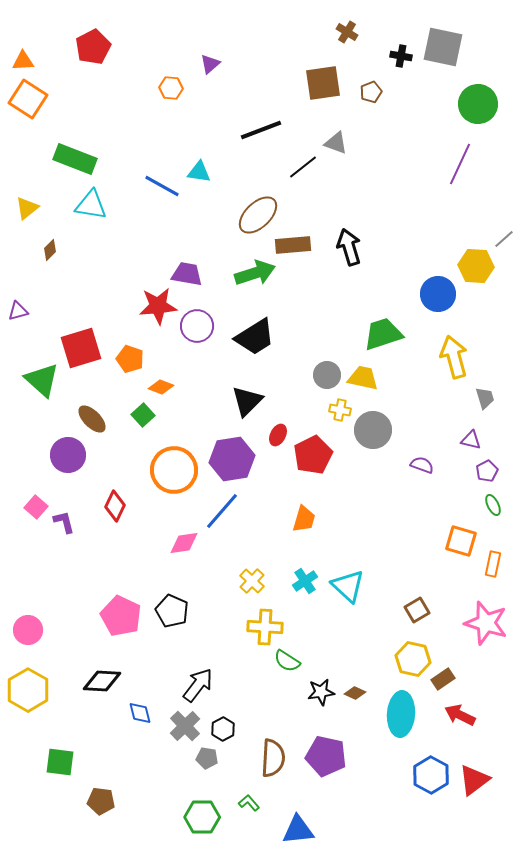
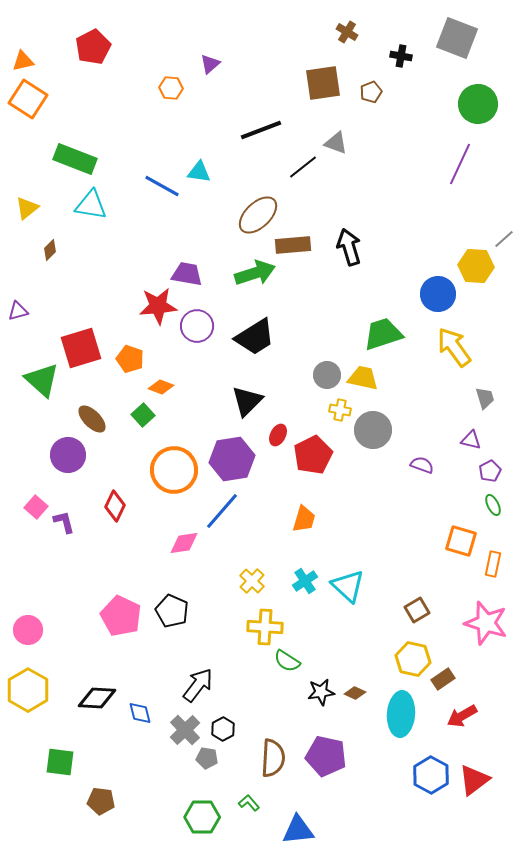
gray square at (443, 47): moved 14 px right, 9 px up; rotated 9 degrees clockwise
orange triangle at (23, 61): rotated 10 degrees counterclockwise
yellow arrow at (454, 357): moved 10 px up; rotated 21 degrees counterclockwise
purple pentagon at (487, 471): moved 3 px right
black diamond at (102, 681): moved 5 px left, 17 px down
red arrow at (460, 715): moved 2 px right, 1 px down; rotated 56 degrees counterclockwise
gray cross at (185, 726): moved 4 px down
